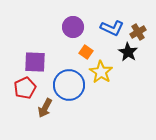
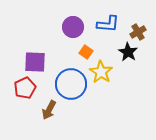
blue L-shape: moved 4 px left, 4 px up; rotated 20 degrees counterclockwise
blue circle: moved 2 px right, 1 px up
brown arrow: moved 4 px right, 2 px down
